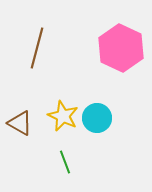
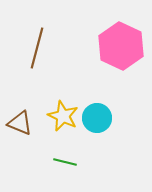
pink hexagon: moved 2 px up
brown triangle: rotated 8 degrees counterclockwise
green line: rotated 55 degrees counterclockwise
